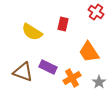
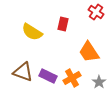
purple rectangle: moved 9 px down
